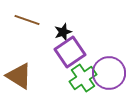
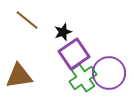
brown line: rotated 20 degrees clockwise
purple square: moved 4 px right, 2 px down
brown triangle: rotated 40 degrees counterclockwise
